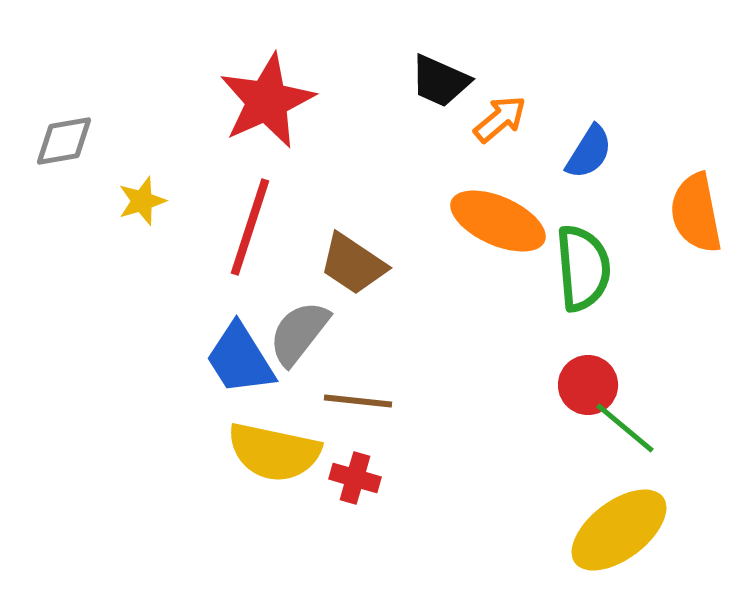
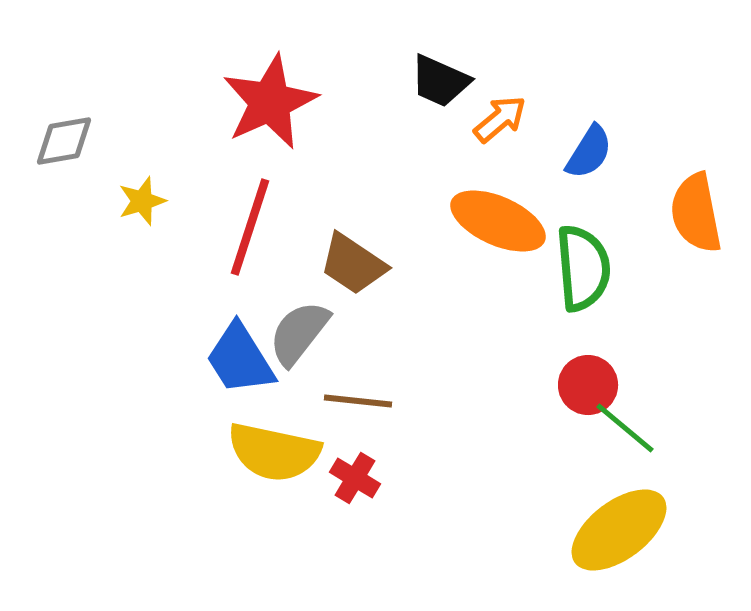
red star: moved 3 px right, 1 px down
red cross: rotated 15 degrees clockwise
